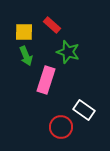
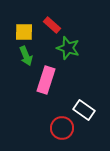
green star: moved 4 px up
red circle: moved 1 px right, 1 px down
